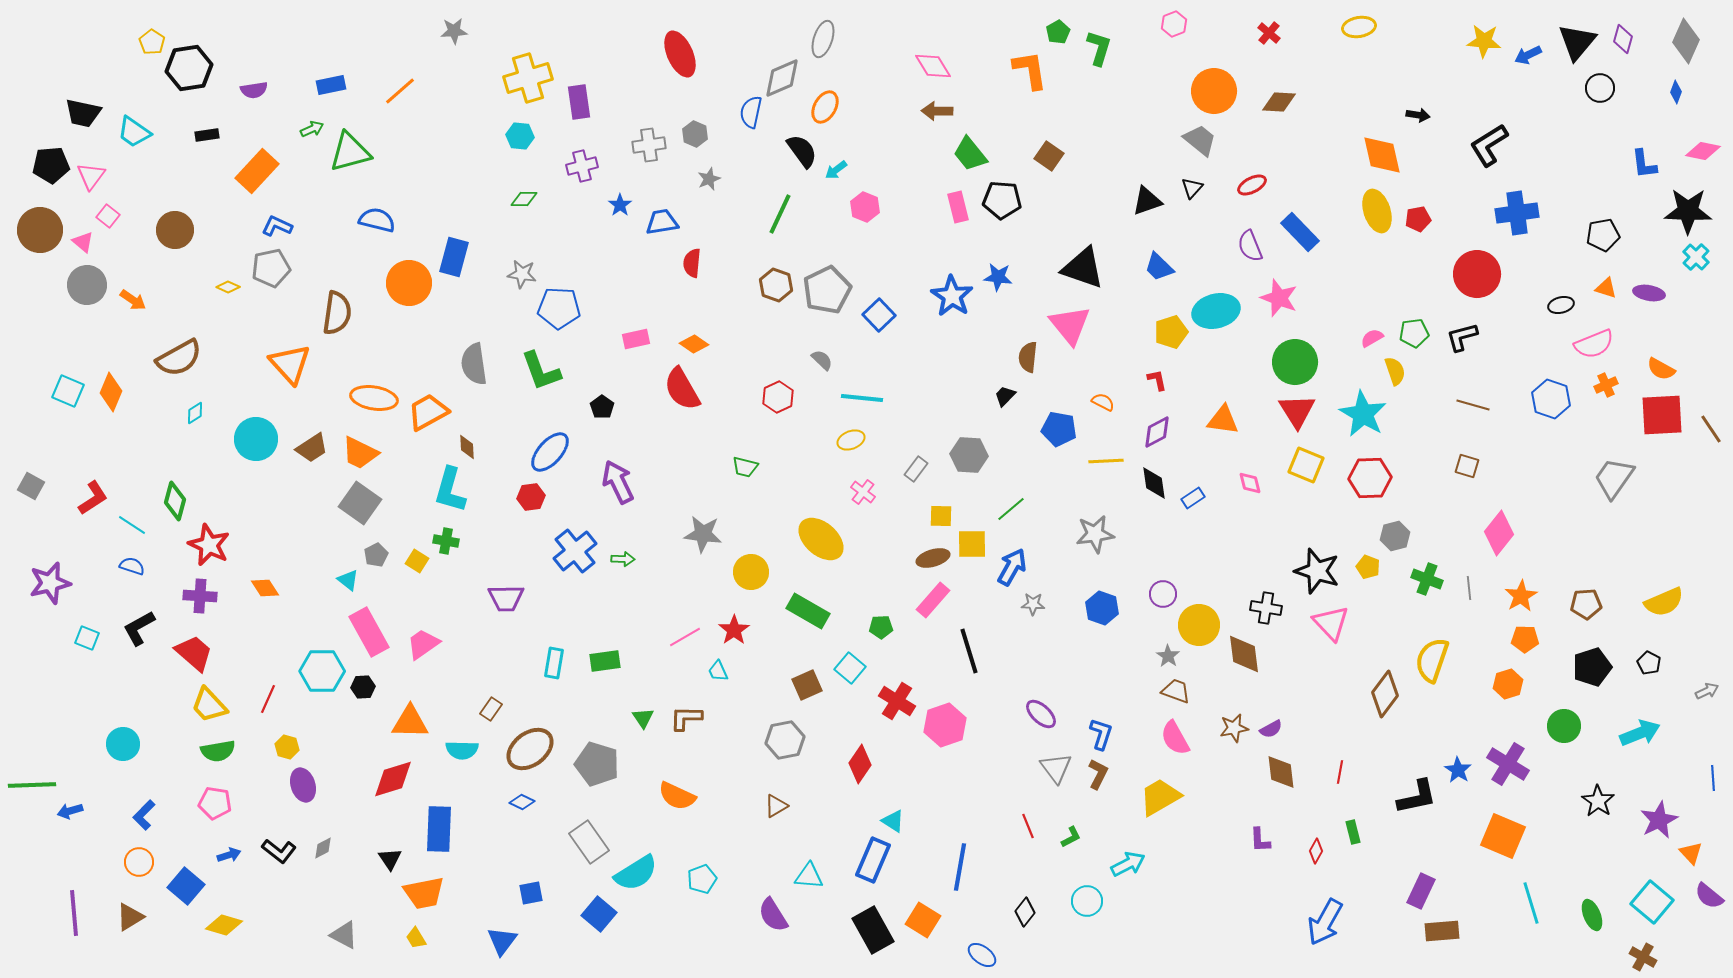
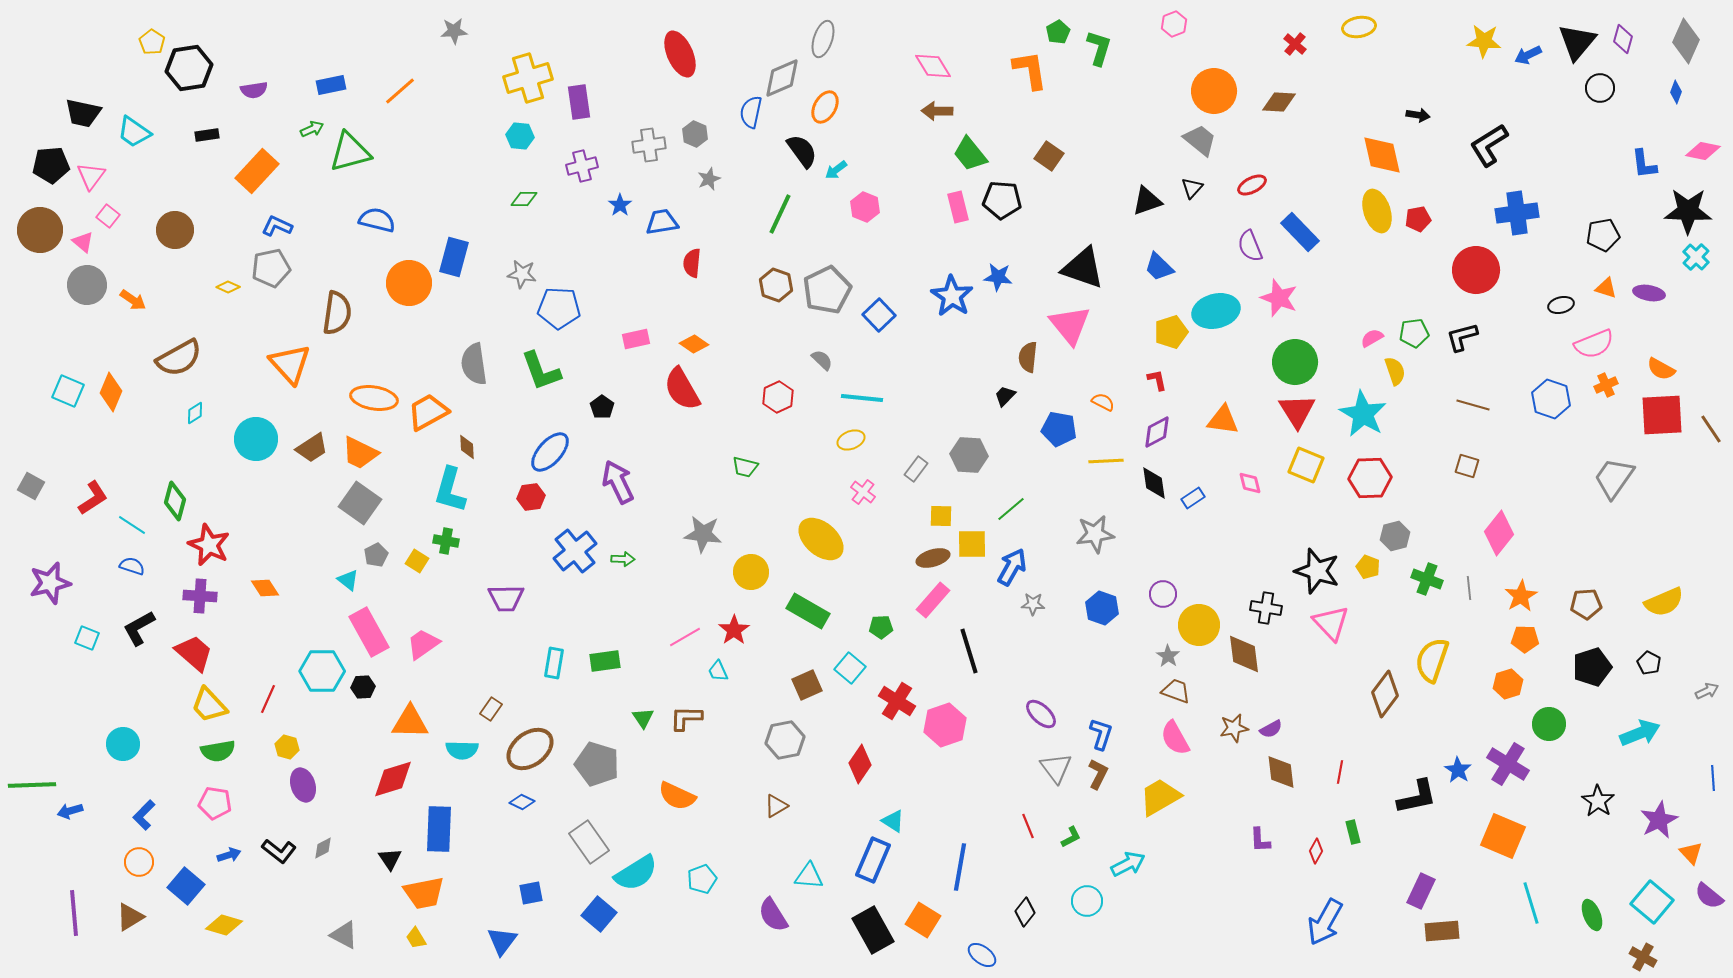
red cross at (1269, 33): moved 26 px right, 11 px down
red circle at (1477, 274): moved 1 px left, 4 px up
green circle at (1564, 726): moved 15 px left, 2 px up
